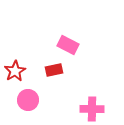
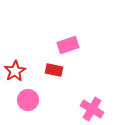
pink rectangle: rotated 45 degrees counterclockwise
red rectangle: rotated 24 degrees clockwise
pink cross: rotated 30 degrees clockwise
